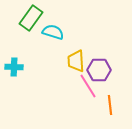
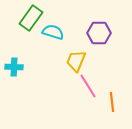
yellow trapezoid: rotated 25 degrees clockwise
purple hexagon: moved 37 px up
orange line: moved 2 px right, 3 px up
